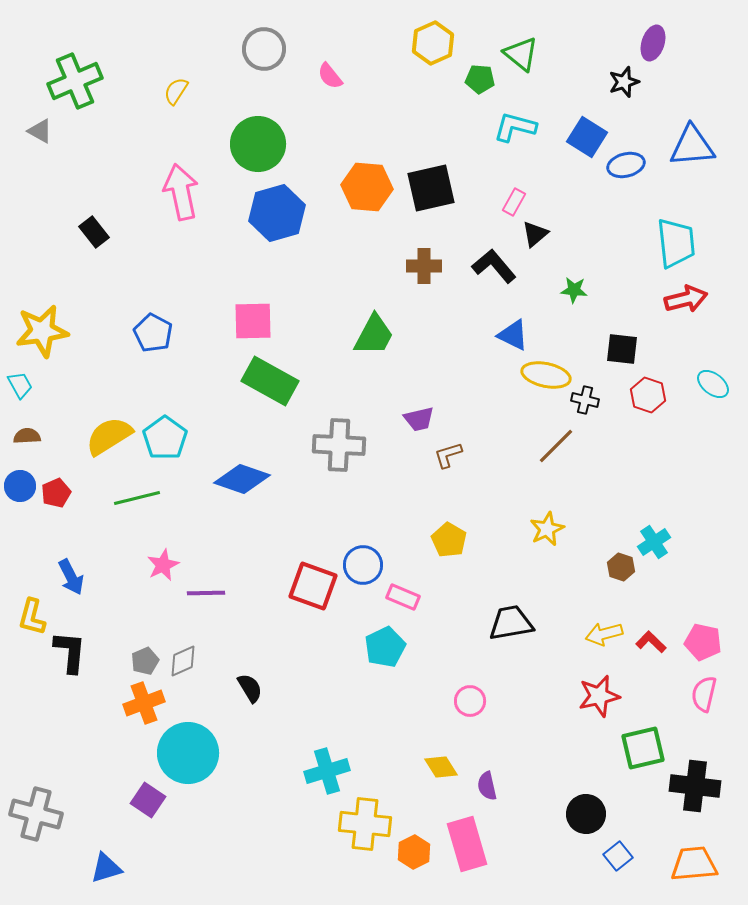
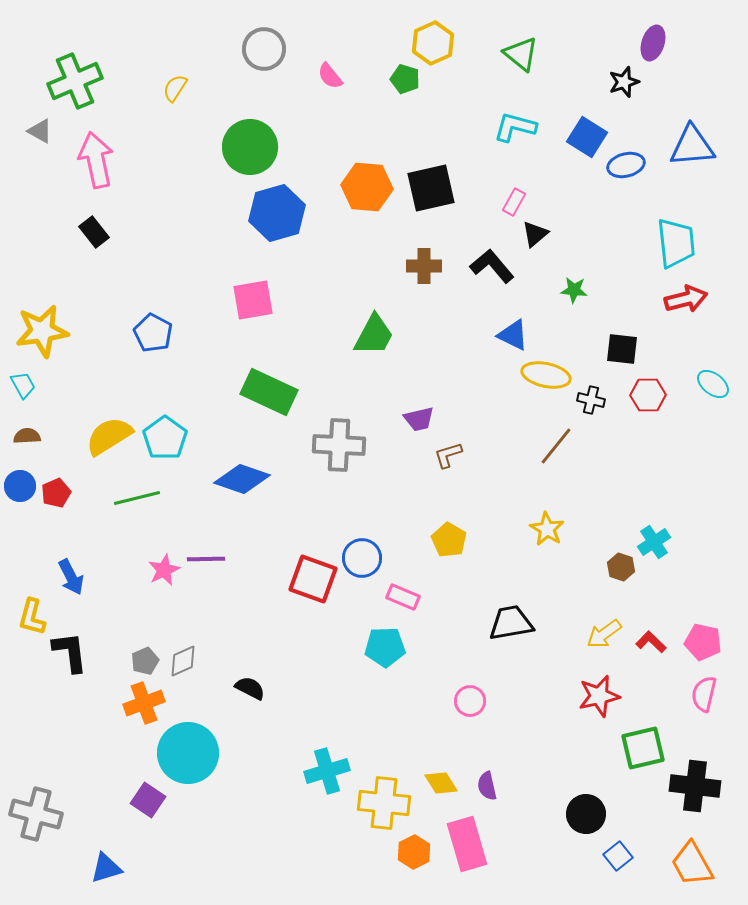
green pentagon at (480, 79): moved 75 px left; rotated 12 degrees clockwise
yellow semicircle at (176, 91): moved 1 px left, 3 px up
green circle at (258, 144): moved 8 px left, 3 px down
pink arrow at (181, 192): moved 85 px left, 32 px up
black L-shape at (494, 266): moved 2 px left
pink square at (253, 321): moved 21 px up; rotated 9 degrees counterclockwise
green rectangle at (270, 381): moved 1 px left, 11 px down; rotated 4 degrees counterclockwise
cyan trapezoid at (20, 385): moved 3 px right
red hexagon at (648, 395): rotated 20 degrees counterclockwise
black cross at (585, 400): moved 6 px right
brown line at (556, 446): rotated 6 degrees counterclockwise
yellow star at (547, 529): rotated 16 degrees counterclockwise
pink star at (163, 565): moved 1 px right, 5 px down
blue circle at (363, 565): moved 1 px left, 7 px up
red square at (313, 586): moved 7 px up
purple line at (206, 593): moved 34 px up
yellow arrow at (604, 634): rotated 21 degrees counterclockwise
cyan pentagon at (385, 647): rotated 24 degrees clockwise
black L-shape at (70, 652): rotated 12 degrees counterclockwise
black semicircle at (250, 688): rotated 32 degrees counterclockwise
yellow diamond at (441, 767): moved 16 px down
yellow cross at (365, 824): moved 19 px right, 21 px up
orange trapezoid at (694, 864): moved 2 px left; rotated 114 degrees counterclockwise
